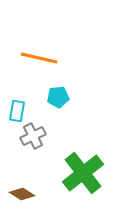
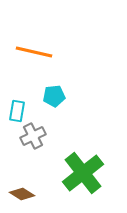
orange line: moved 5 px left, 6 px up
cyan pentagon: moved 4 px left, 1 px up
